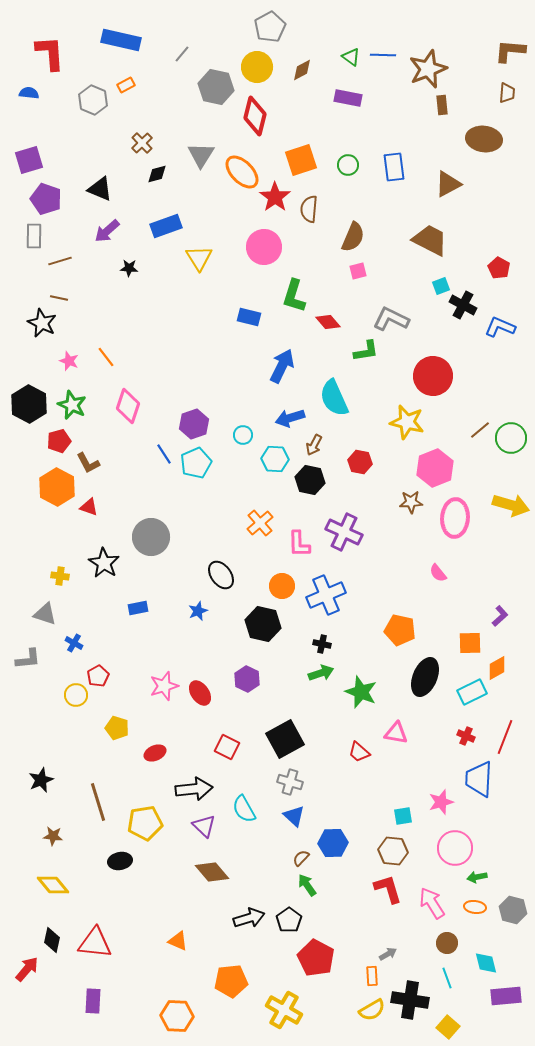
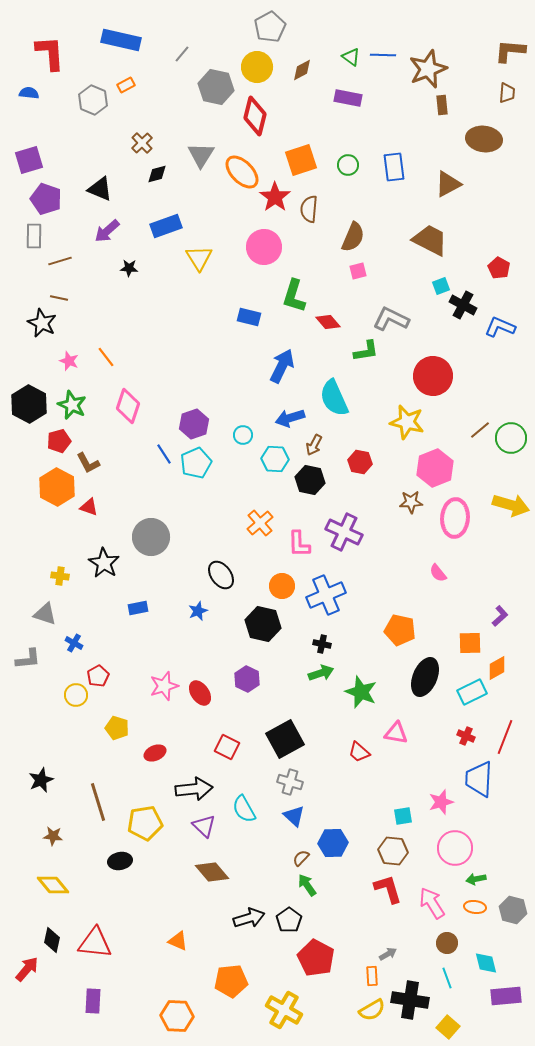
green arrow at (477, 877): moved 1 px left, 2 px down
